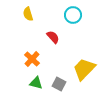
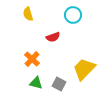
red semicircle: rotated 112 degrees clockwise
